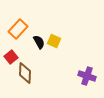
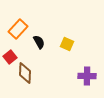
yellow square: moved 13 px right, 3 px down
red square: moved 1 px left
purple cross: rotated 18 degrees counterclockwise
